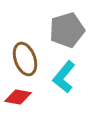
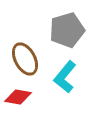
brown ellipse: rotated 8 degrees counterclockwise
cyan L-shape: moved 1 px right
